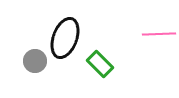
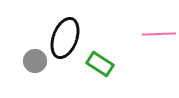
green rectangle: rotated 12 degrees counterclockwise
